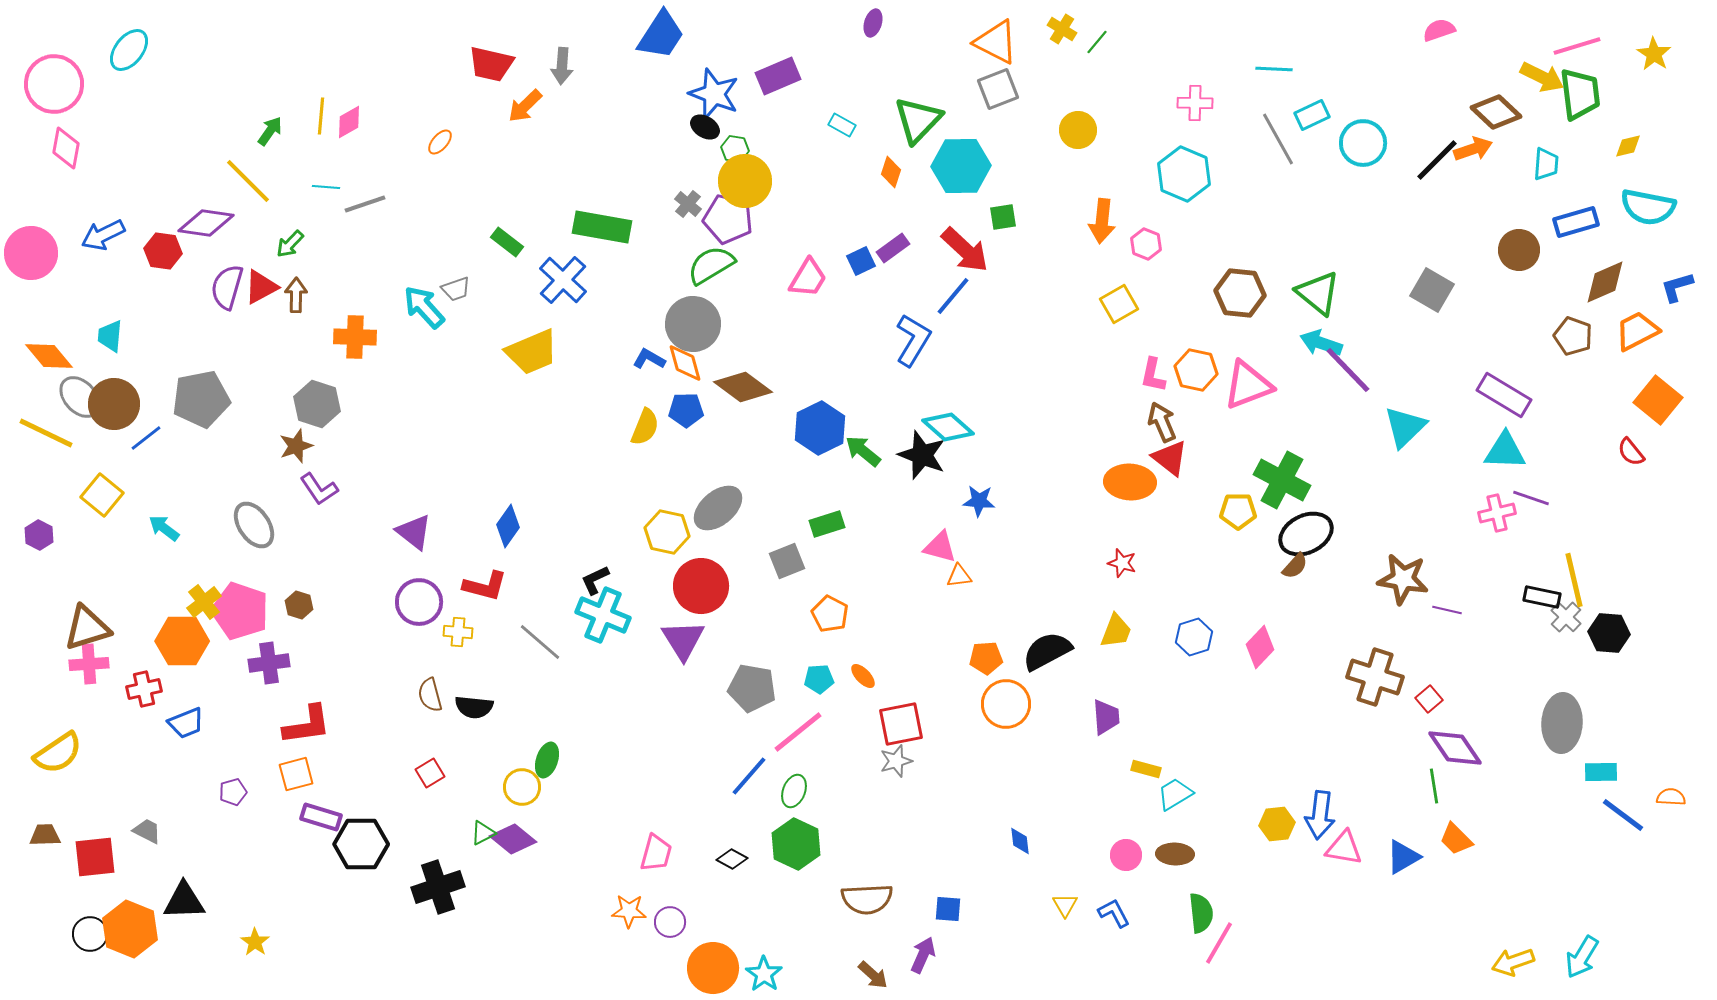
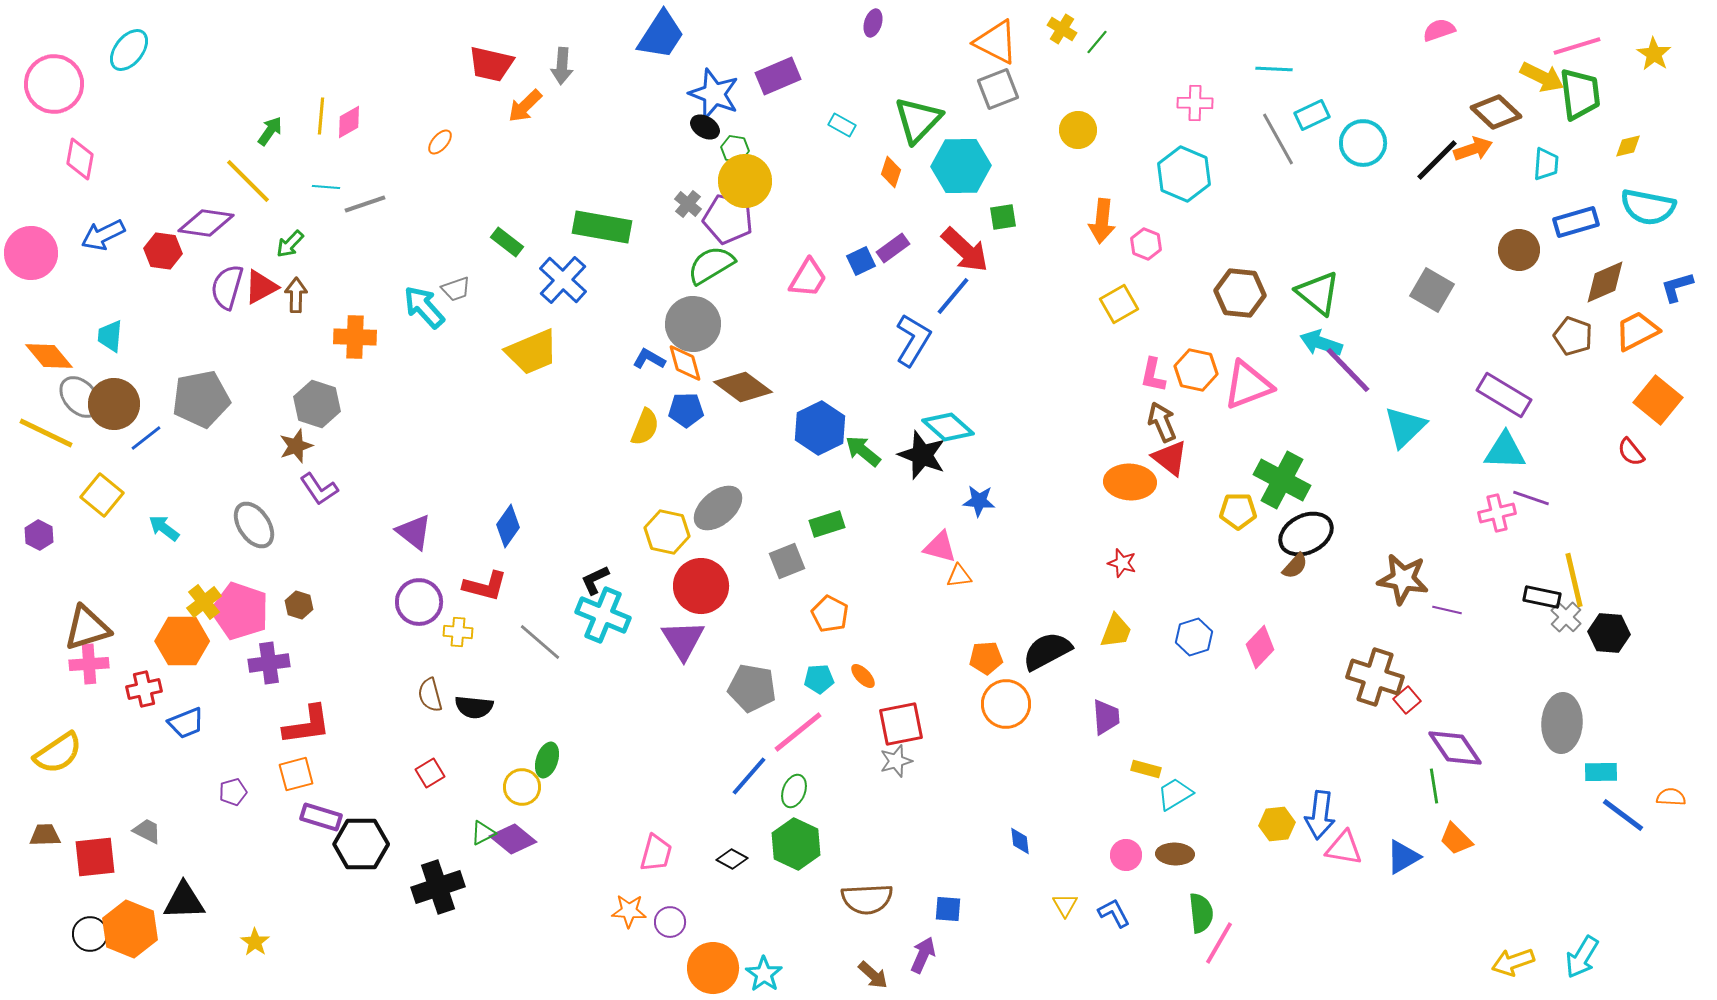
pink diamond at (66, 148): moved 14 px right, 11 px down
red square at (1429, 699): moved 22 px left, 1 px down
